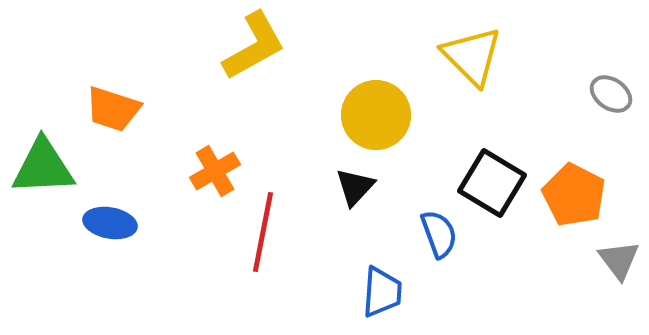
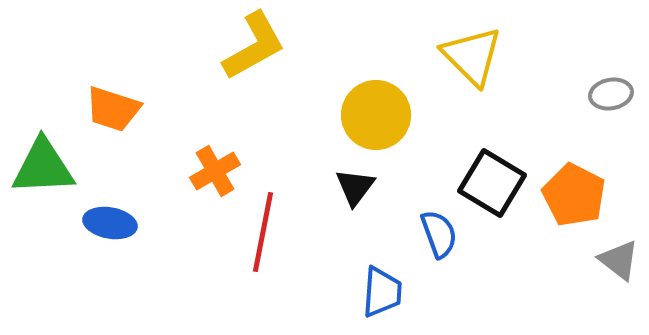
gray ellipse: rotated 45 degrees counterclockwise
black triangle: rotated 6 degrees counterclockwise
gray triangle: rotated 15 degrees counterclockwise
